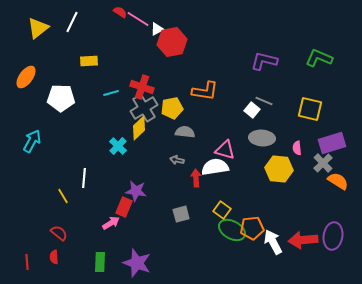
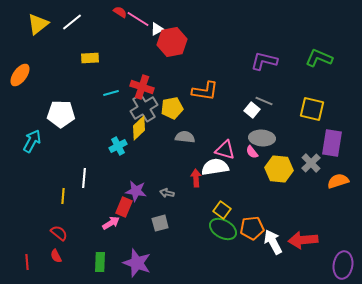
white line at (72, 22): rotated 25 degrees clockwise
yellow triangle at (38, 28): moved 4 px up
yellow rectangle at (89, 61): moved 1 px right, 3 px up
orange ellipse at (26, 77): moved 6 px left, 2 px up
white pentagon at (61, 98): moved 16 px down
yellow square at (310, 109): moved 2 px right
gray semicircle at (185, 132): moved 5 px down
purple rectangle at (332, 143): rotated 64 degrees counterclockwise
cyan cross at (118, 146): rotated 18 degrees clockwise
pink semicircle at (297, 148): moved 45 px left, 4 px down; rotated 32 degrees counterclockwise
gray arrow at (177, 160): moved 10 px left, 33 px down
gray cross at (323, 163): moved 12 px left
orange semicircle at (338, 181): rotated 50 degrees counterclockwise
yellow line at (63, 196): rotated 35 degrees clockwise
gray square at (181, 214): moved 21 px left, 9 px down
green ellipse at (232, 230): moved 9 px left, 1 px up
purple ellipse at (333, 236): moved 10 px right, 29 px down
red semicircle at (54, 257): moved 2 px right, 1 px up; rotated 24 degrees counterclockwise
